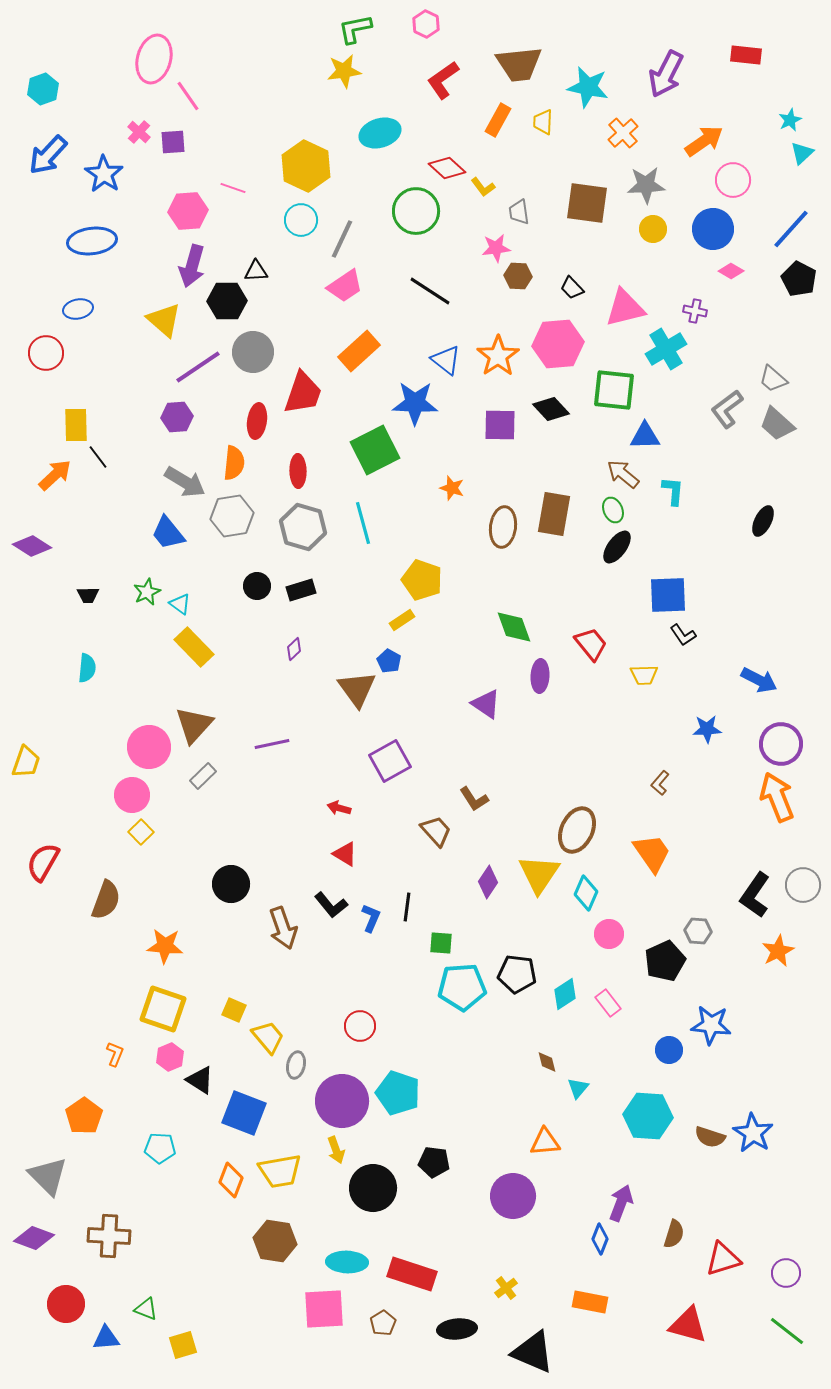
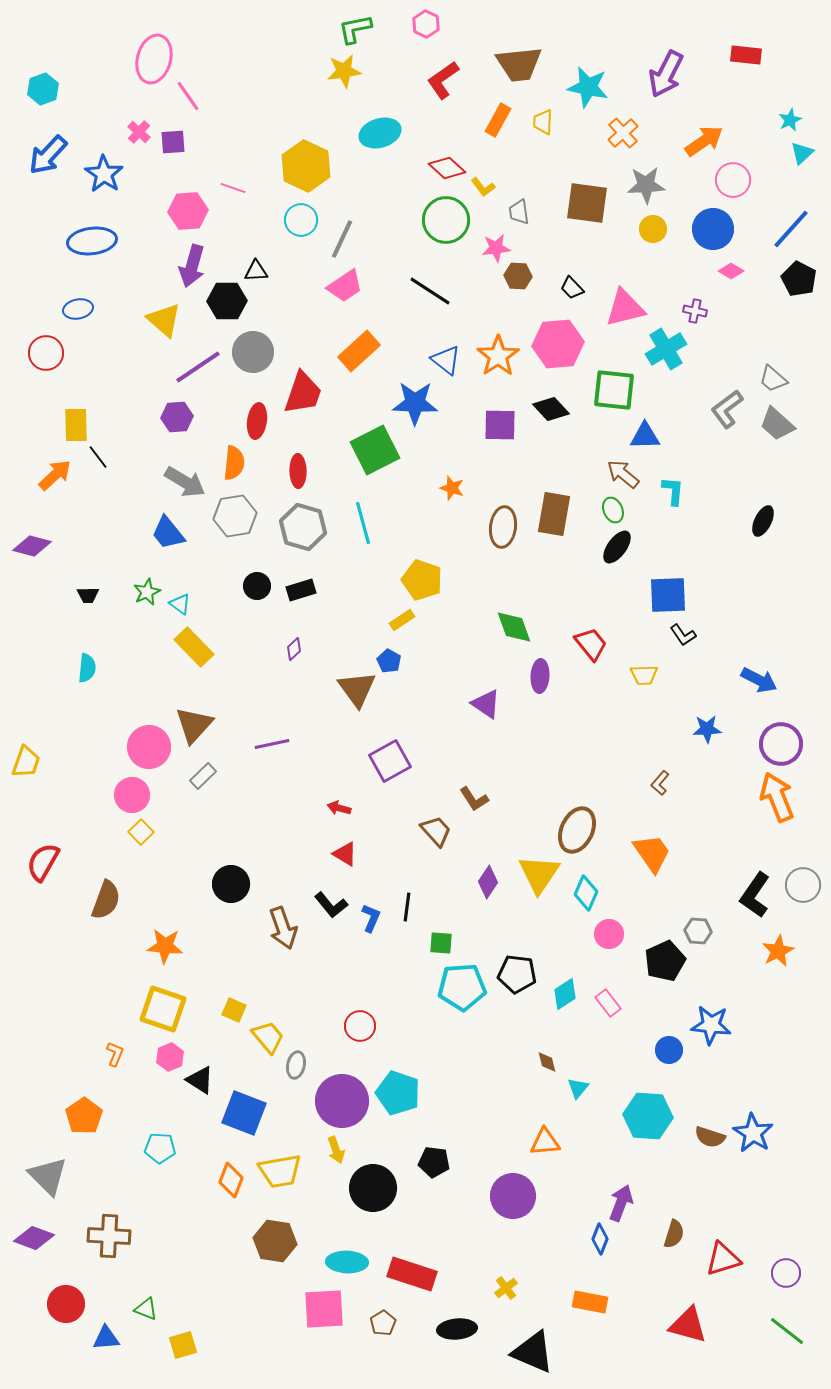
green circle at (416, 211): moved 30 px right, 9 px down
gray hexagon at (232, 516): moved 3 px right
purple diamond at (32, 546): rotated 18 degrees counterclockwise
